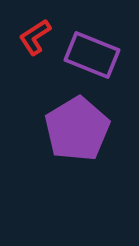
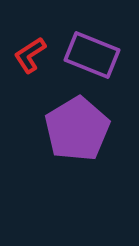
red L-shape: moved 5 px left, 18 px down
